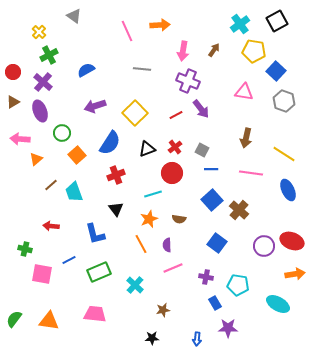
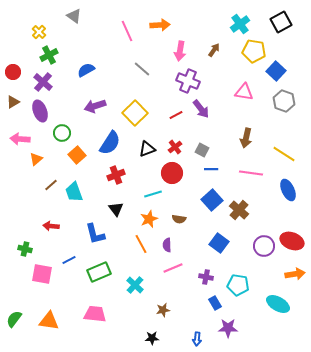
black square at (277, 21): moved 4 px right, 1 px down
pink arrow at (183, 51): moved 3 px left
gray line at (142, 69): rotated 36 degrees clockwise
blue square at (217, 243): moved 2 px right
